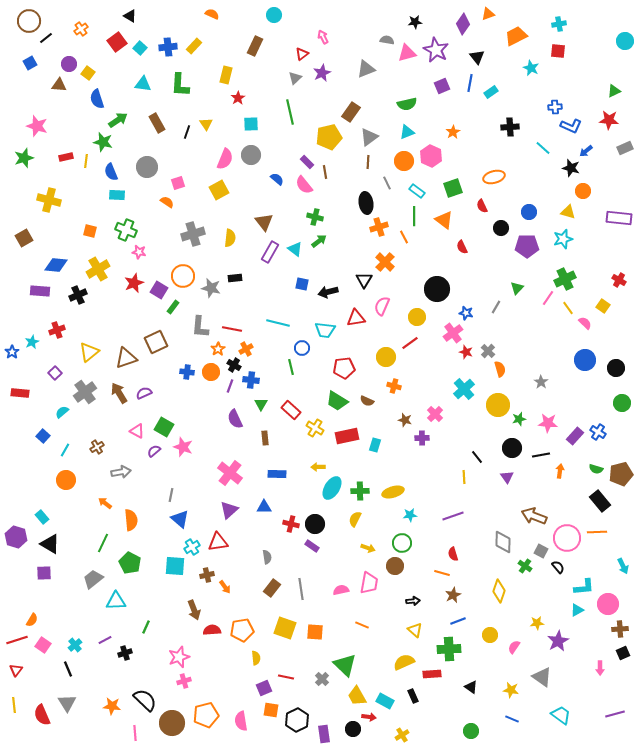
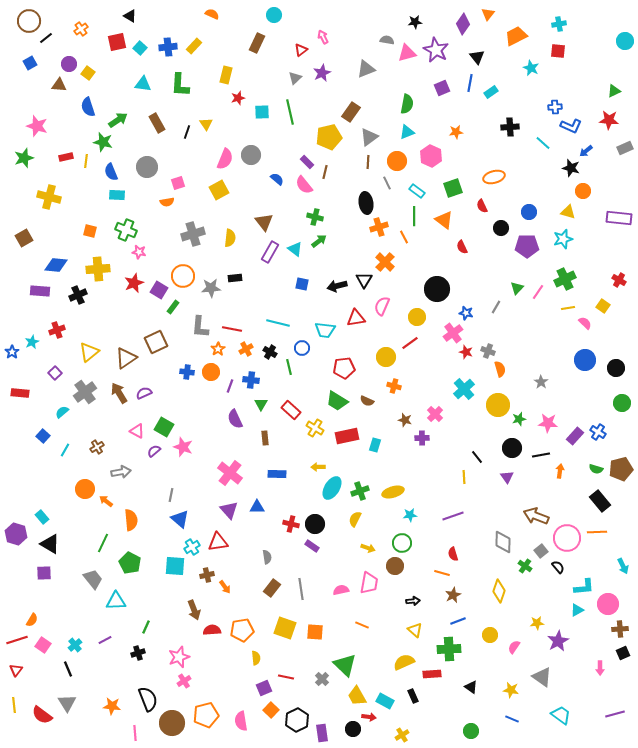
orange triangle at (488, 14): rotated 32 degrees counterclockwise
red square at (117, 42): rotated 24 degrees clockwise
brown rectangle at (255, 46): moved 2 px right, 3 px up
red triangle at (302, 54): moved 1 px left, 4 px up
purple square at (442, 86): moved 2 px down
red star at (238, 98): rotated 16 degrees clockwise
blue semicircle at (97, 99): moved 9 px left, 8 px down
green semicircle at (407, 104): rotated 66 degrees counterclockwise
cyan square at (251, 124): moved 11 px right, 12 px up
orange star at (453, 132): moved 3 px right; rotated 24 degrees clockwise
cyan line at (543, 148): moved 5 px up
orange circle at (404, 161): moved 7 px left
brown line at (325, 172): rotated 24 degrees clockwise
yellow cross at (49, 200): moved 3 px up
orange semicircle at (167, 202): rotated 136 degrees clockwise
yellow cross at (98, 269): rotated 25 degrees clockwise
gray star at (211, 288): rotated 18 degrees counterclockwise
black arrow at (328, 292): moved 9 px right, 6 px up
pink line at (548, 298): moved 10 px left, 6 px up
yellow line at (568, 308): rotated 64 degrees counterclockwise
gray cross at (488, 351): rotated 24 degrees counterclockwise
brown triangle at (126, 358): rotated 15 degrees counterclockwise
black cross at (234, 365): moved 36 px right, 13 px up
green line at (291, 367): moved 2 px left
brown pentagon at (621, 474): moved 5 px up
orange circle at (66, 480): moved 19 px right, 9 px down
green cross at (360, 491): rotated 18 degrees counterclockwise
orange arrow at (105, 503): moved 1 px right, 2 px up
blue triangle at (264, 507): moved 7 px left
purple triangle at (229, 510): rotated 30 degrees counterclockwise
brown arrow at (534, 516): moved 2 px right
purple hexagon at (16, 537): moved 3 px up
gray square at (541, 551): rotated 24 degrees clockwise
gray trapezoid at (93, 579): rotated 90 degrees clockwise
black cross at (125, 653): moved 13 px right
pink cross at (184, 681): rotated 16 degrees counterclockwise
black semicircle at (145, 700): moved 3 px right, 1 px up; rotated 25 degrees clockwise
orange square at (271, 710): rotated 35 degrees clockwise
red semicircle at (42, 715): rotated 30 degrees counterclockwise
purple rectangle at (324, 734): moved 2 px left, 1 px up
